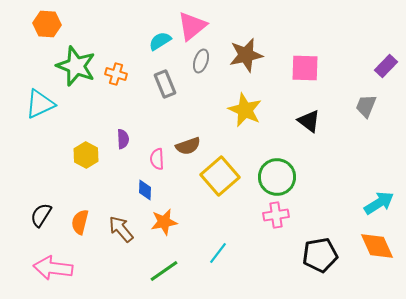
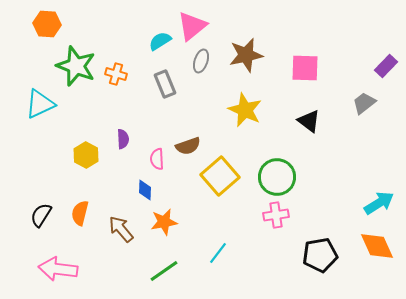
gray trapezoid: moved 2 px left, 3 px up; rotated 30 degrees clockwise
orange semicircle: moved 9 px up
pink arrow: moved 5 px right, 1 px down
